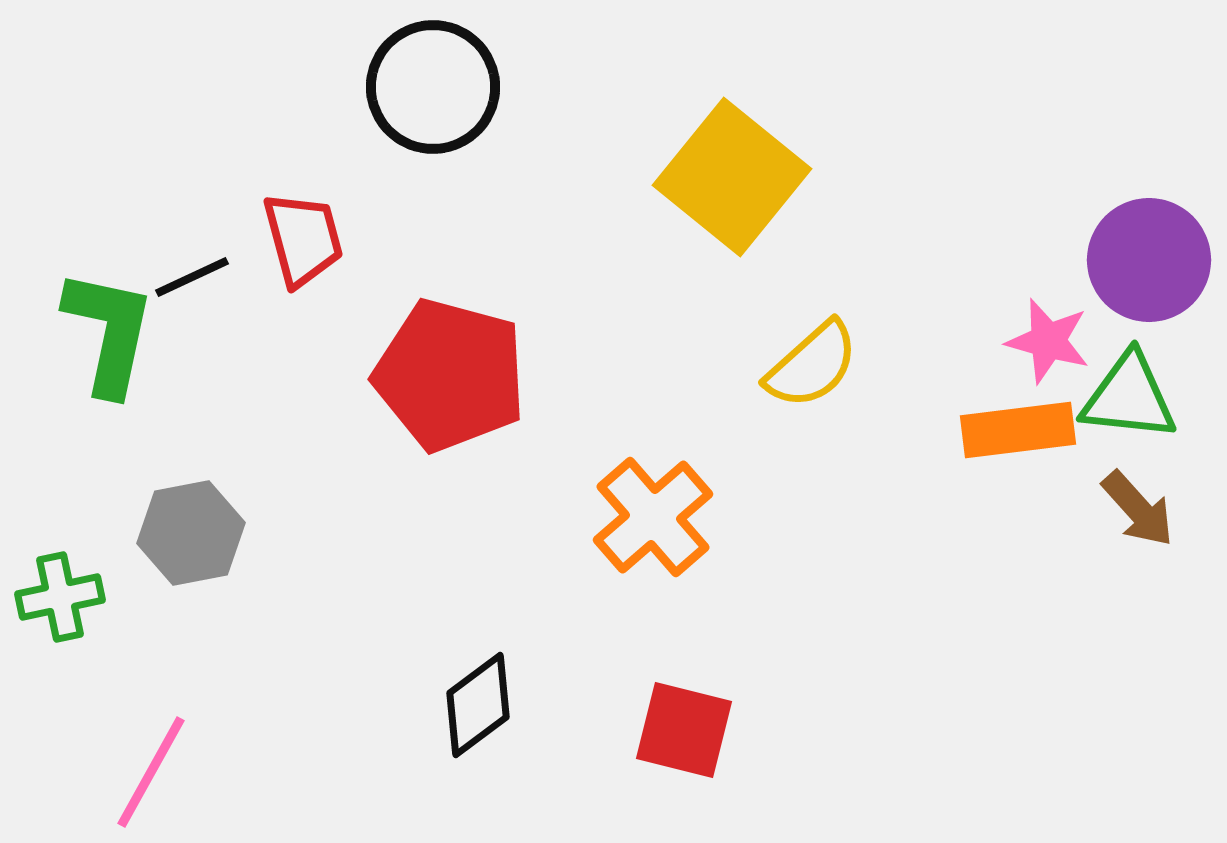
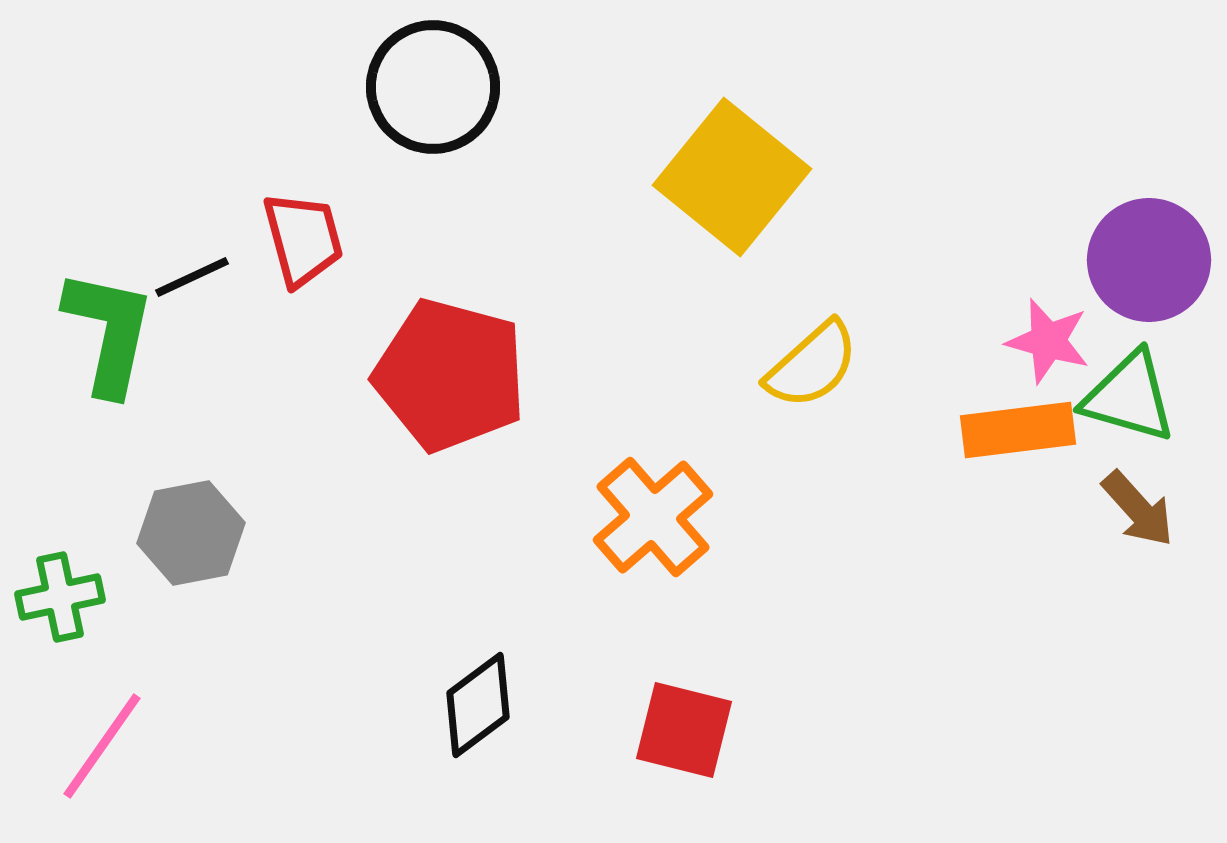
green triangle: rotated 10 degrees clockwise
pink line: moved 49 px left, 26 px up; rotated 6 degrees clockwise
